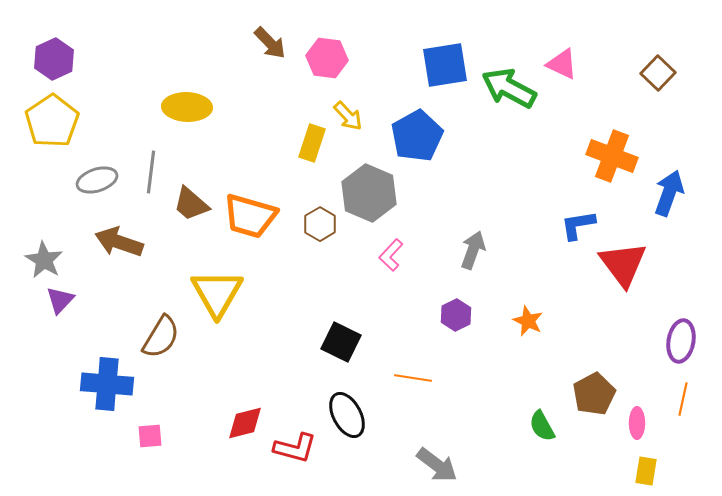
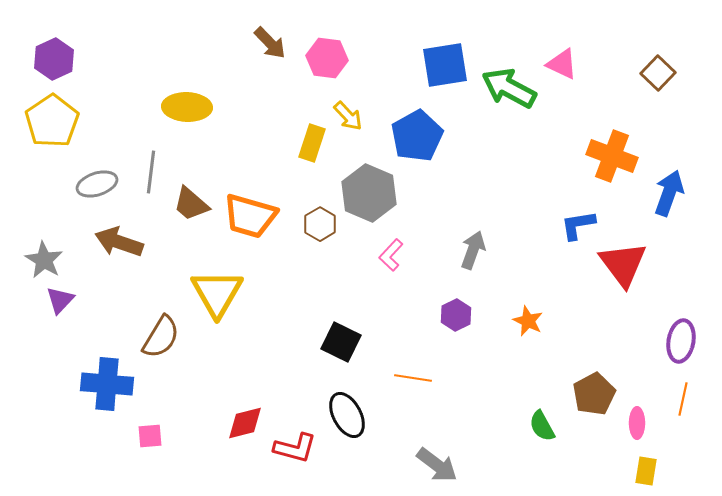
gray ellipse at (97, 180): moved 4 px down
